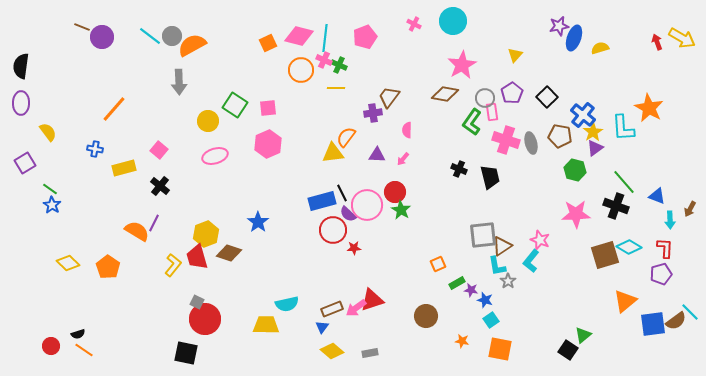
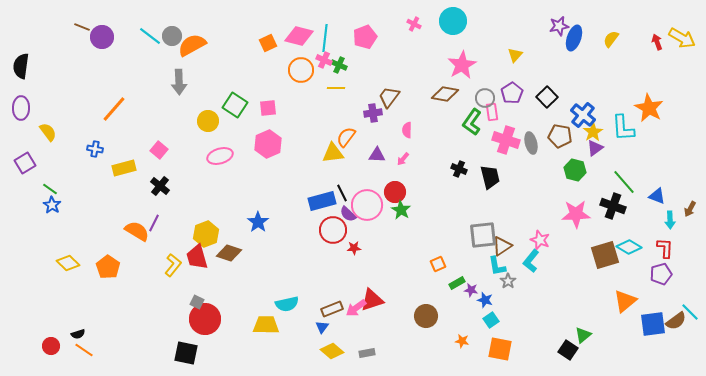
yellow semicircle at (600, 48): moved 11 px right, 9 px up; rotated 36 degrees counterclockwise
purple ellipse at (21, 103): moved 5 px down
pink ellipse at (215, 156): moved 5 px right
black cross at (616, 206): moved 3 px left
gray rectangle at (370, 353): moved 3 px left
